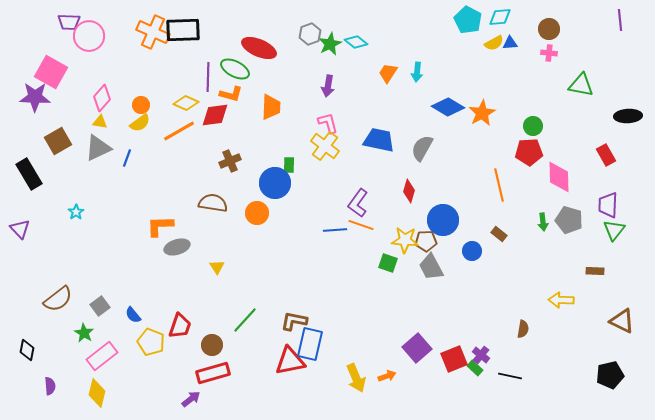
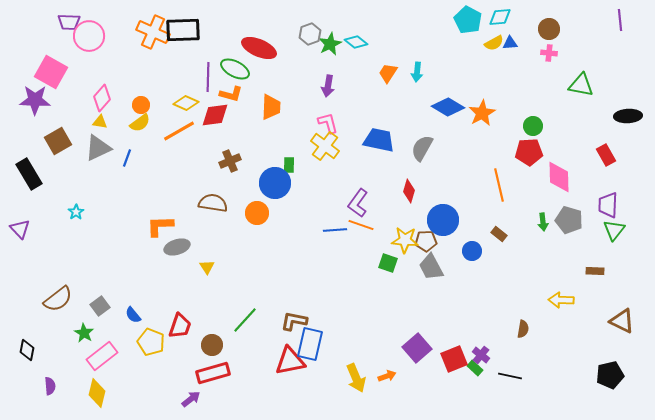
purple star at (35, 97): moved 3 px down
yellow triangle at (217, 267): moved 10 px left
